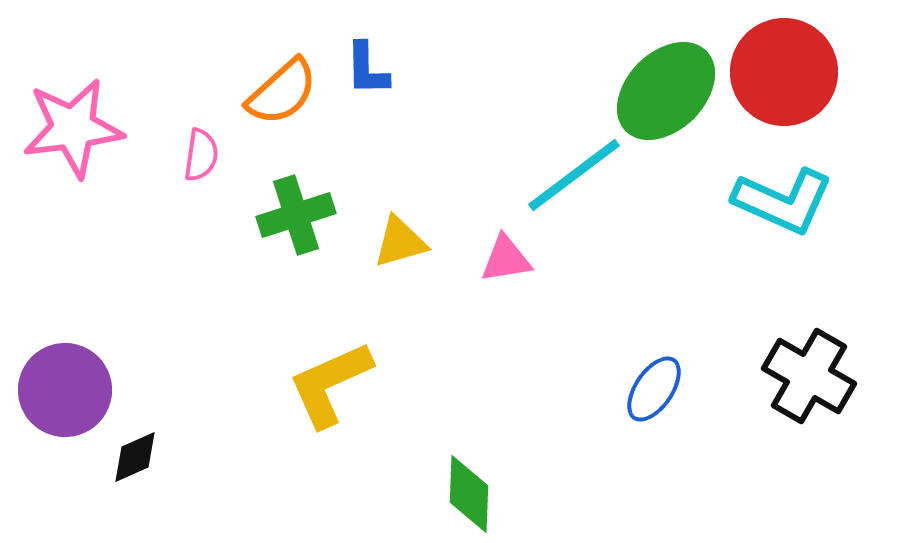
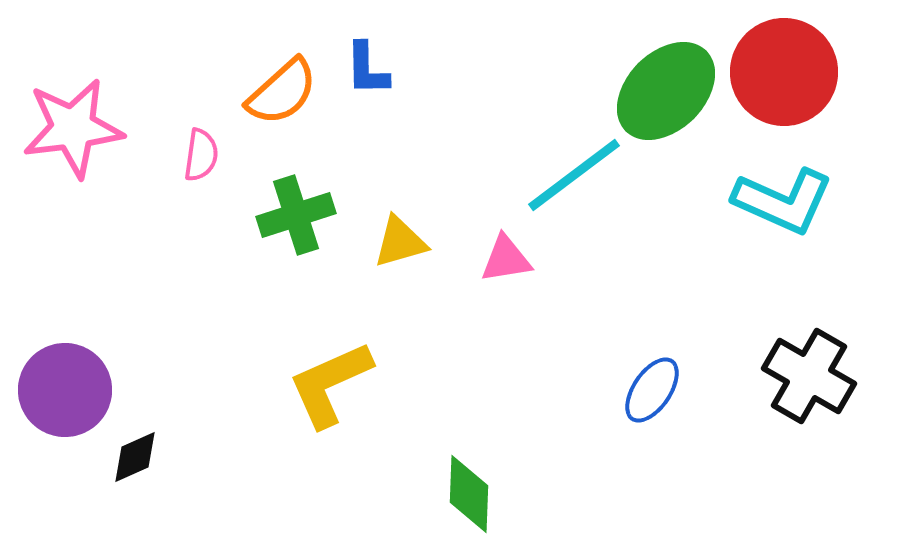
blue ellipse: moved 2 px left, 1 px down
